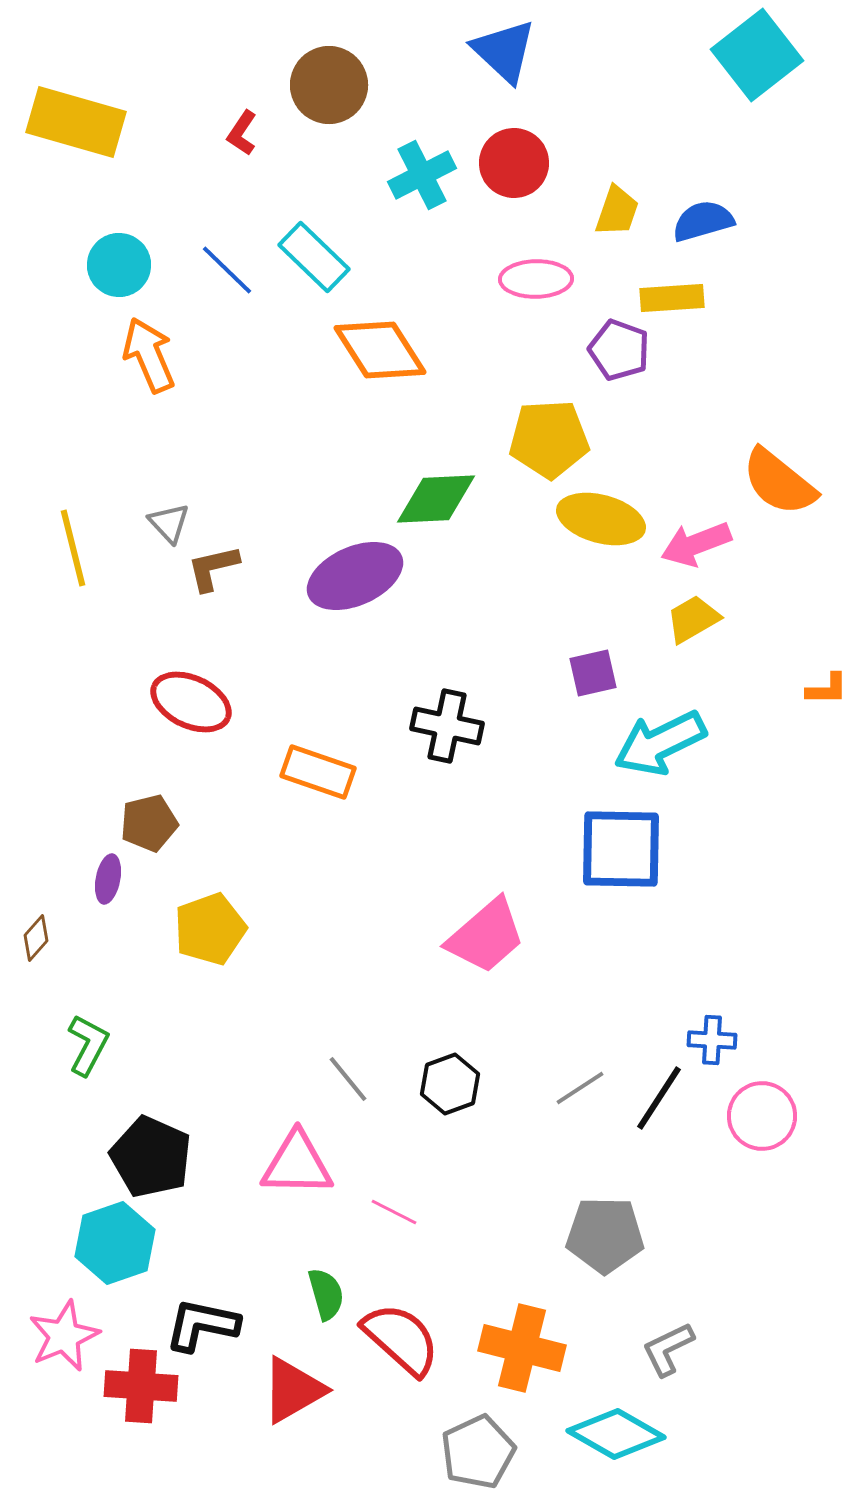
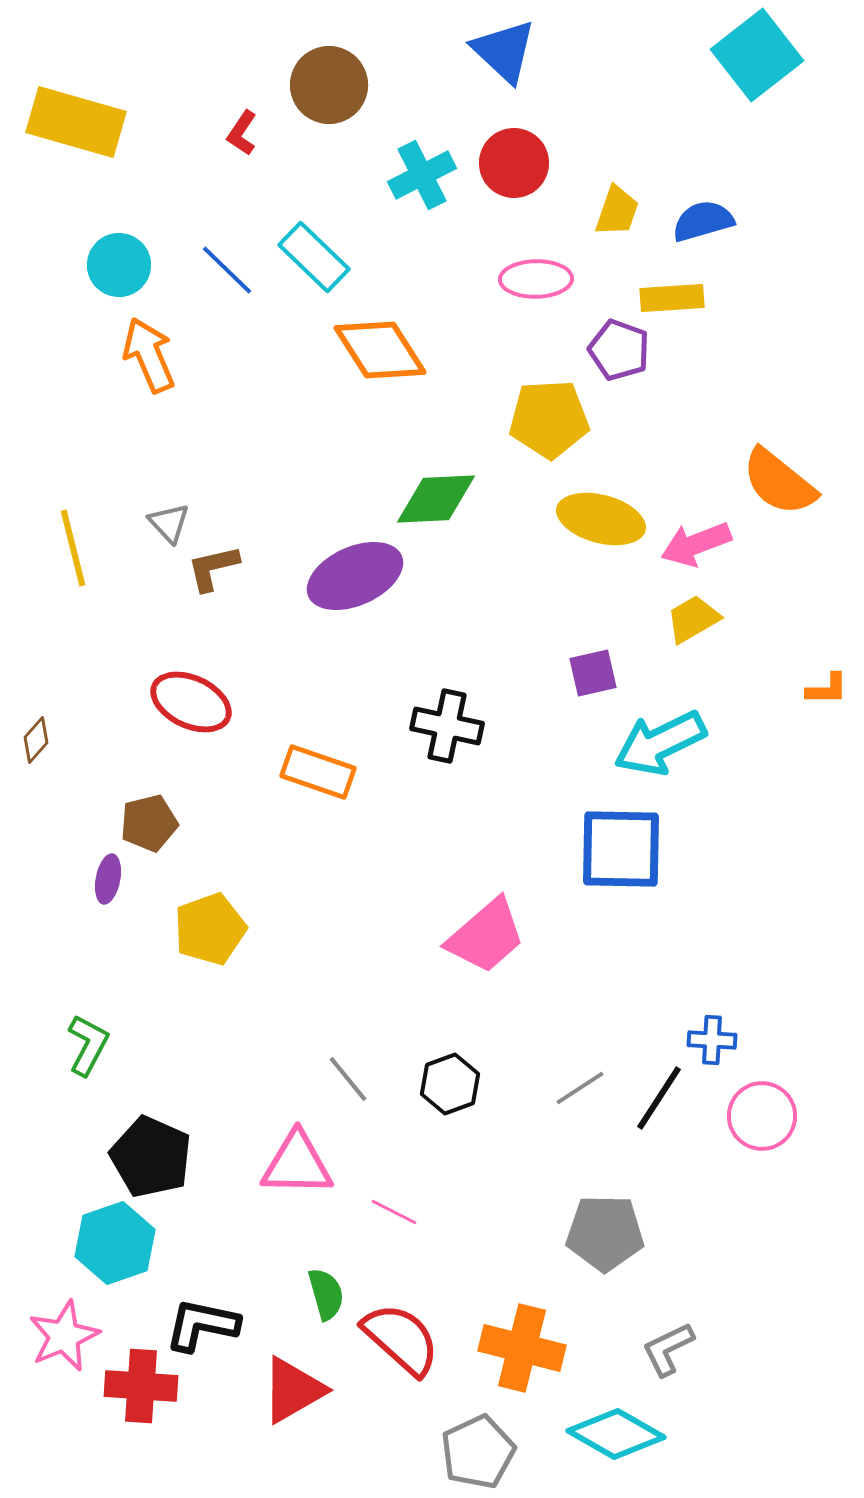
yellow pentagon at (549, 439): moved 20 px up
brown diamond at (36, 938): moved 198 px up
gray pentagon at (605, 1235): moved 2 px up
